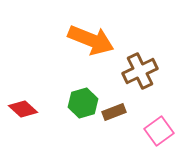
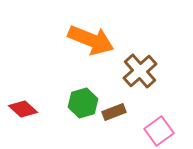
brown cross: rotated 16 degrees counterclockwise
